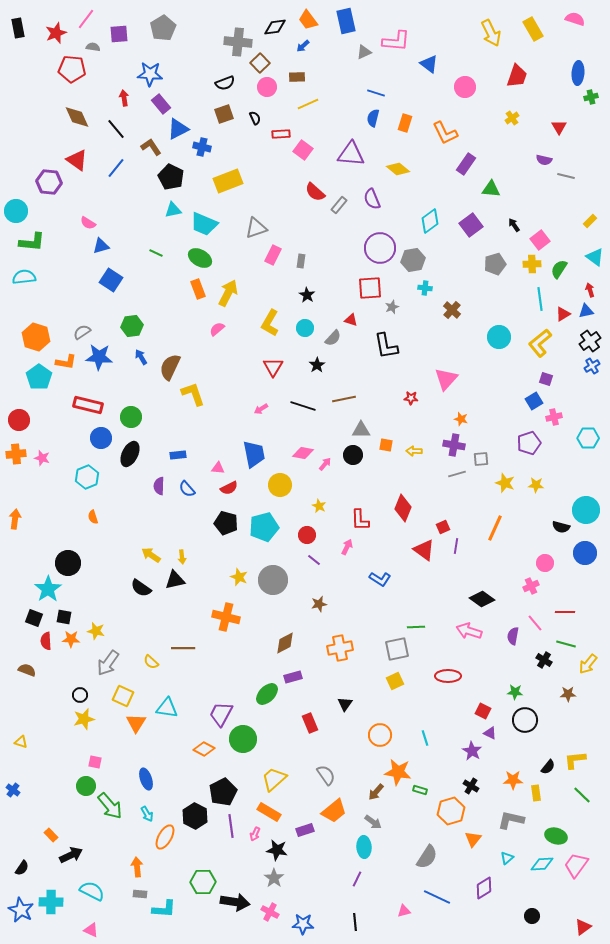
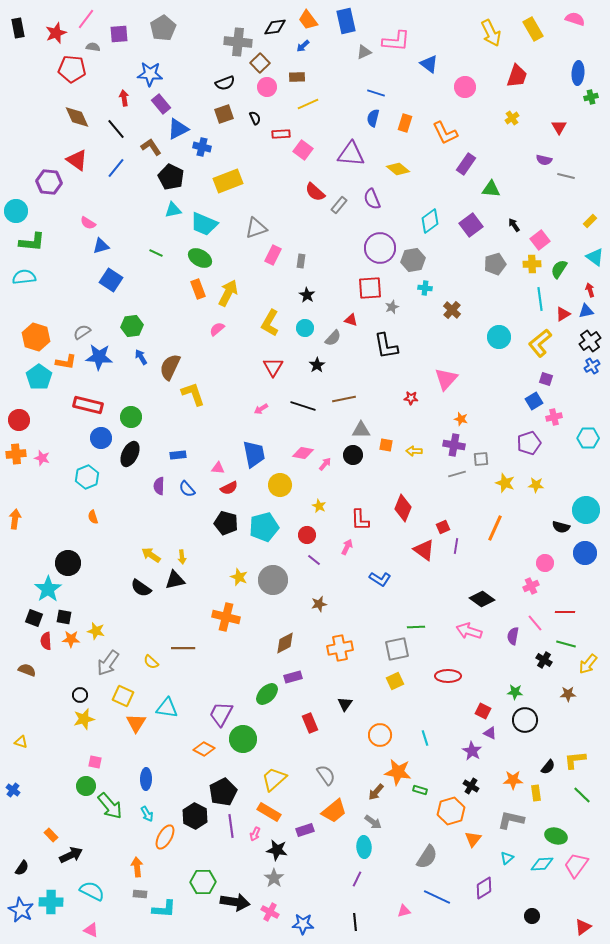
blue ellipse at (146, 779): rotated 20 degrees clockwise
